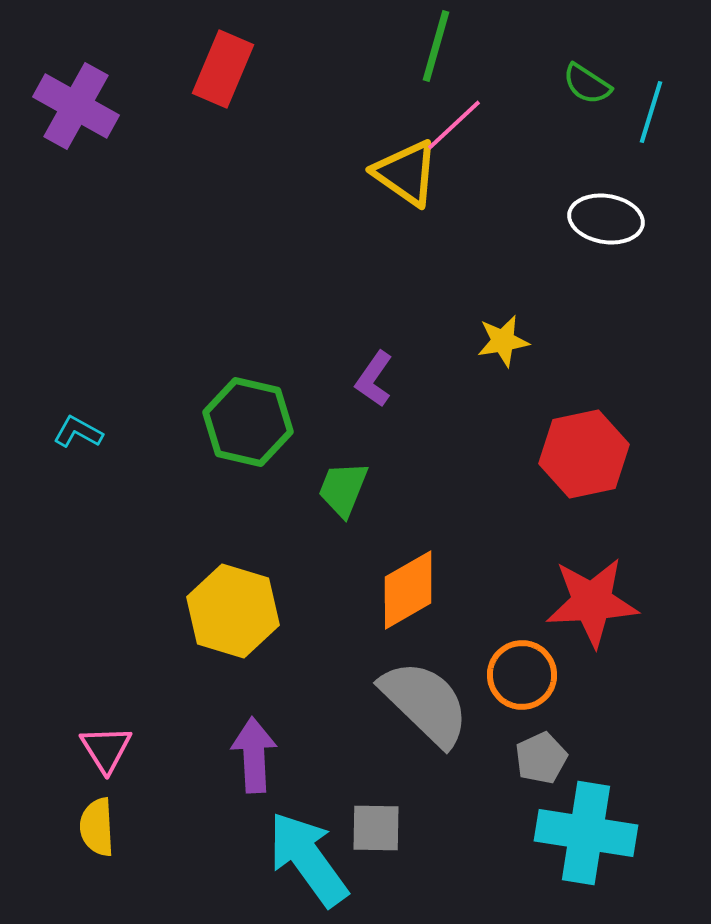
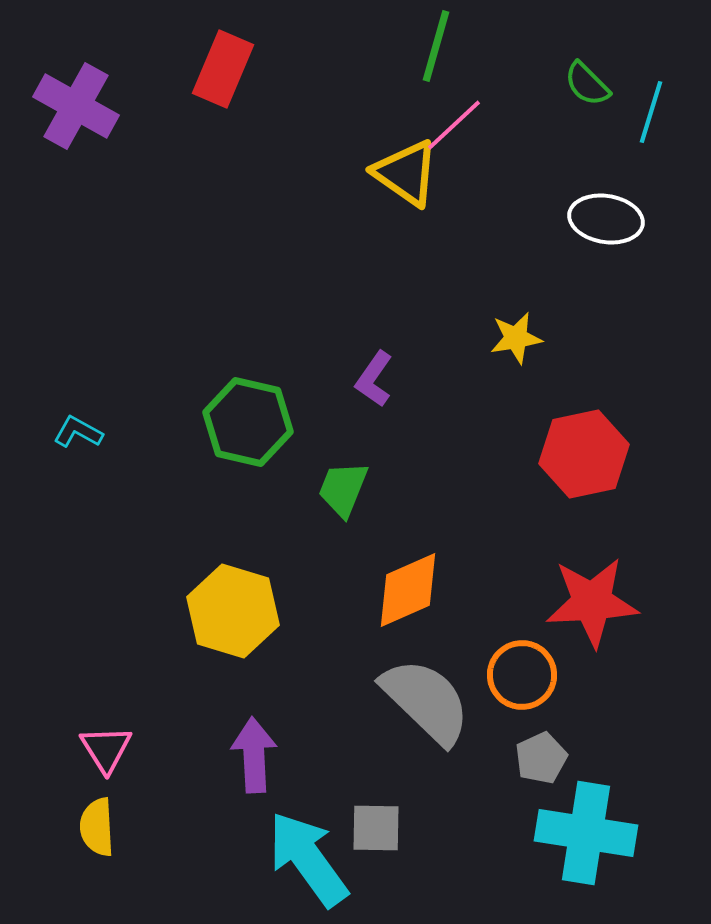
green semicircle: rotated 12 degrees clockwise
yellow star: moved 13 px right, 3 px up
orange diamond: rotated 6 degrees clockwise
gray semicircle: moved 1 px right, 2 px up
